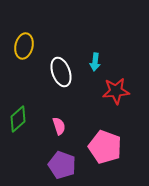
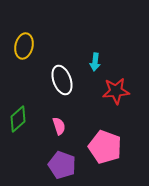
white ellipse: moved 1 px right, 8 px down
